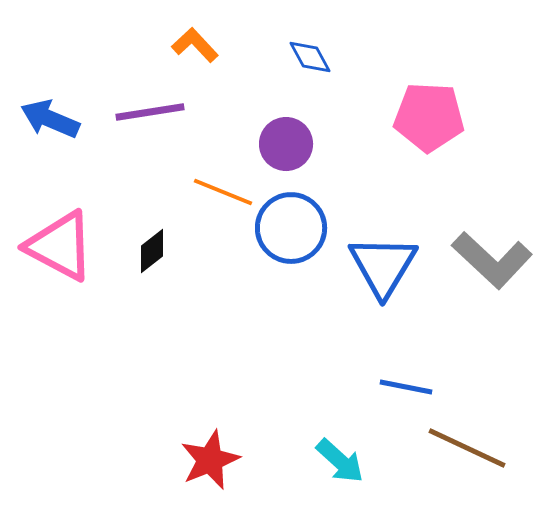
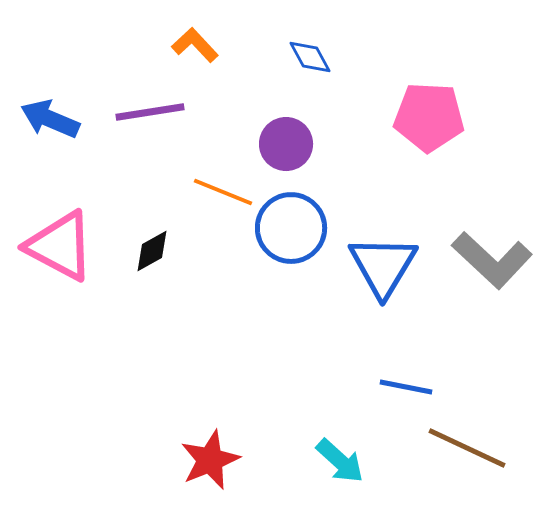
black diamond: rotated 9 degrees clockwise
